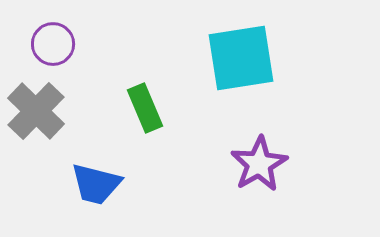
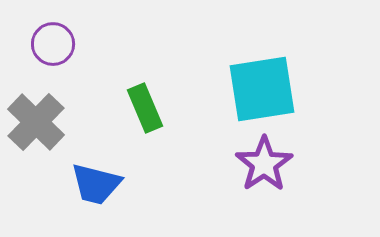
cyan square: moved 21 px right, 31 px down
gray cross: moved 11 px down
purple star: moved 5 px right; rotated 4 degrees counterclockwise
